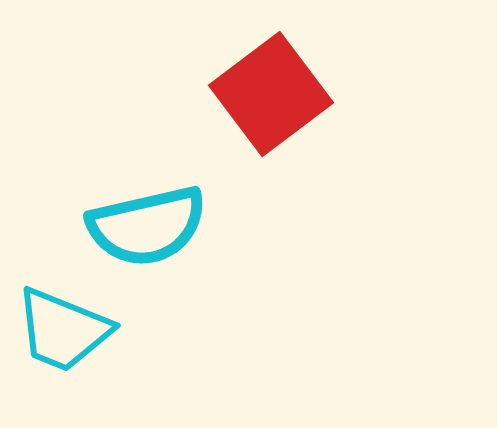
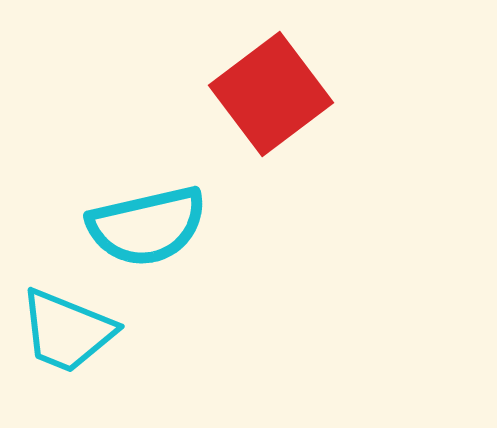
cyan trapezoid: moved 4 px right, 1 px down
